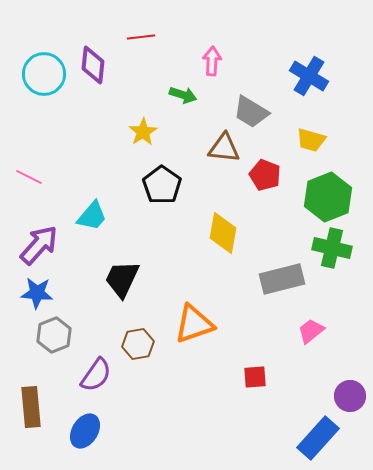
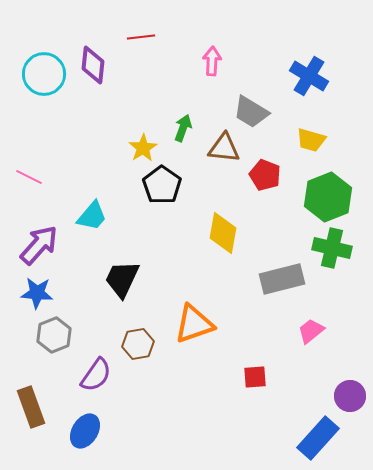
green arrow: moved 33 px down; rotated 88 degrees counterclockwise
yellow star: moved 16 px down
brown rectangle: rotated 15 degrees counterclockwise
